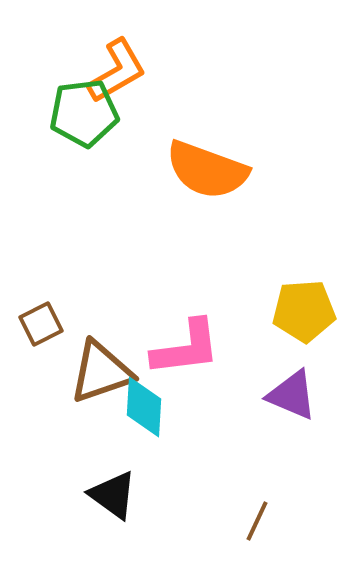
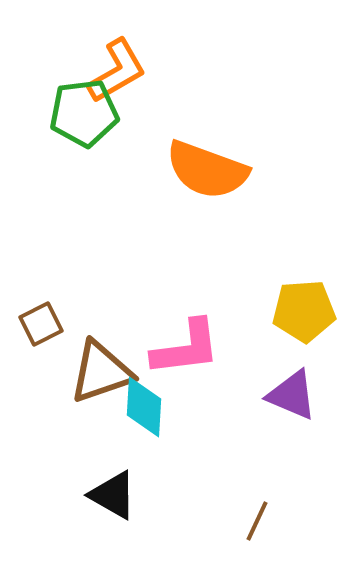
black triangle: rotated 6 degrees counterclockwise
